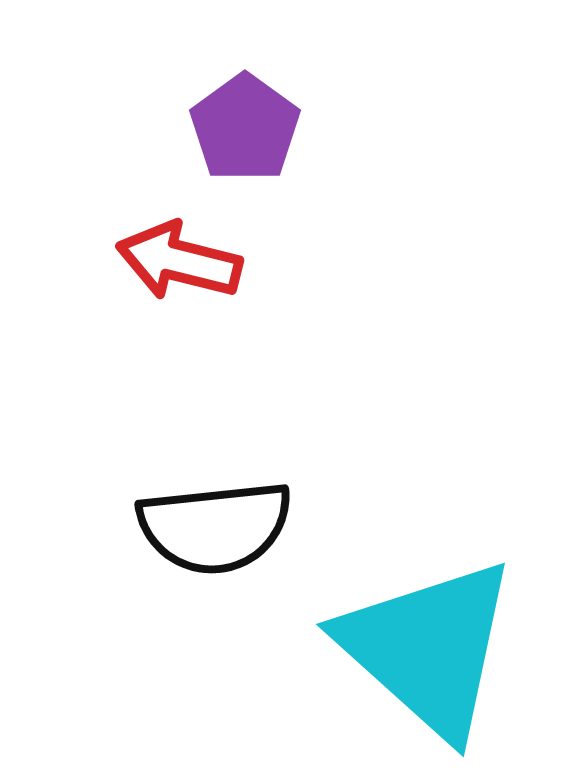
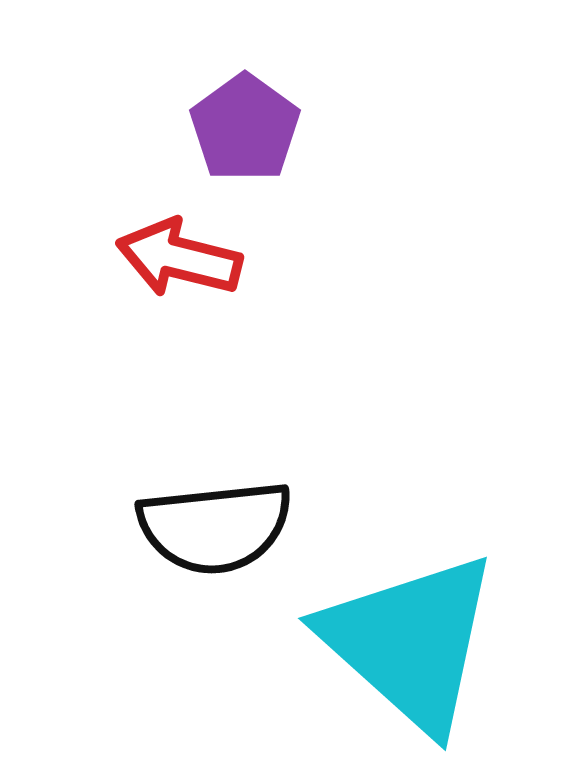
red arrow: moved 3 px up
cyan triangle: moved 18 px left, 6 px up
